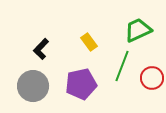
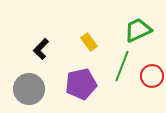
red circle: moved 2 px up
gray circle: moved 4 px left, 3 px down
